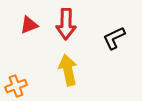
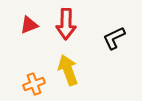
yellow arrow: rotated 8 degrees counterclockwise
orange cross: moved 18 px right, 2 px up
